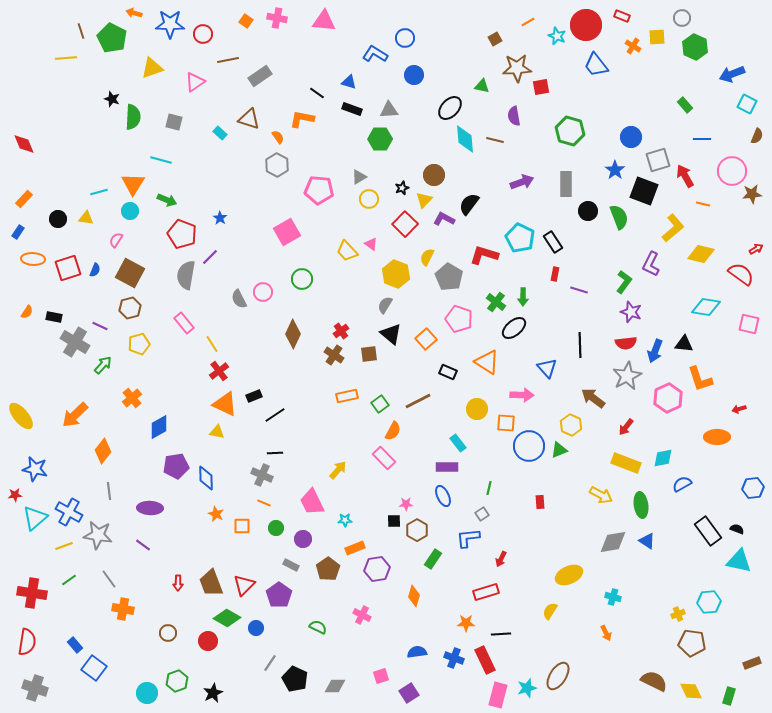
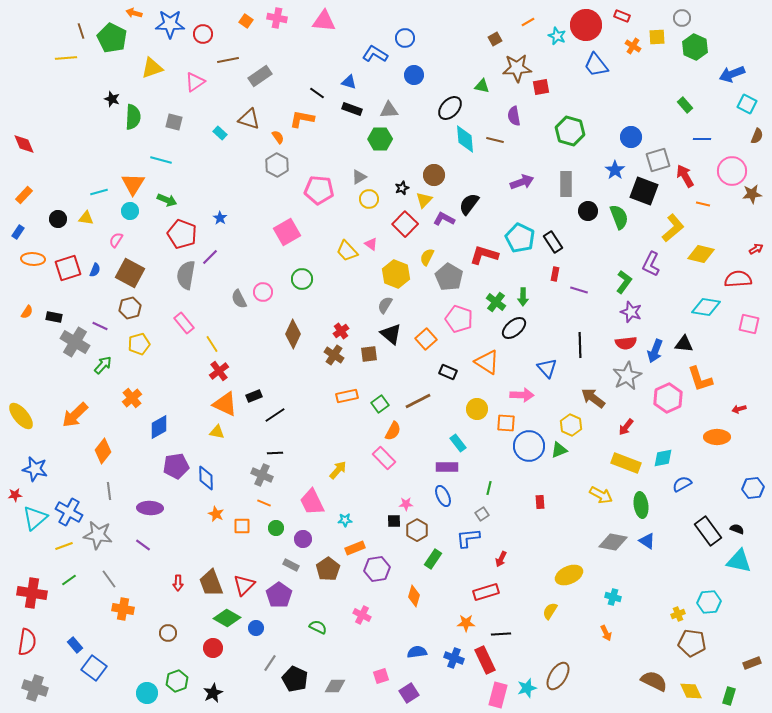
orange rectangle at (24, 199): moved 4 px up
red semicircle at (741, 274): moved 3 px left, 5 px down; rotated 40 degrees counterclockwise
gray diamond at (613, 542): rotated 20 degrees clockwise
red circle at (208, 641): moved 5 px right, 7 px down
